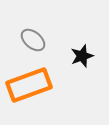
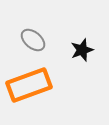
black star: moved 6 px up
